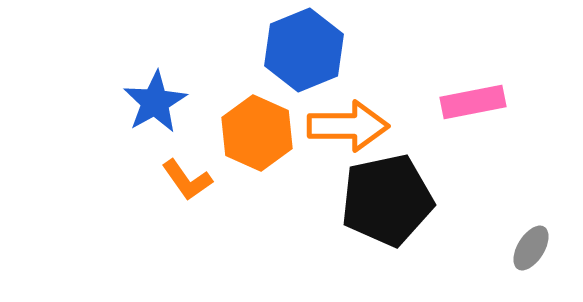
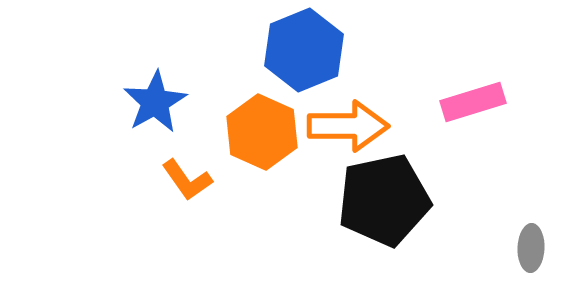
pink rectangle: rotated 6 degrees counterclockwise
orange hexagon: moved 5 px right, 1 px up
black pentagon: moved 3 px left
gray ellipse: rotated 30 degrees counterclockwise
